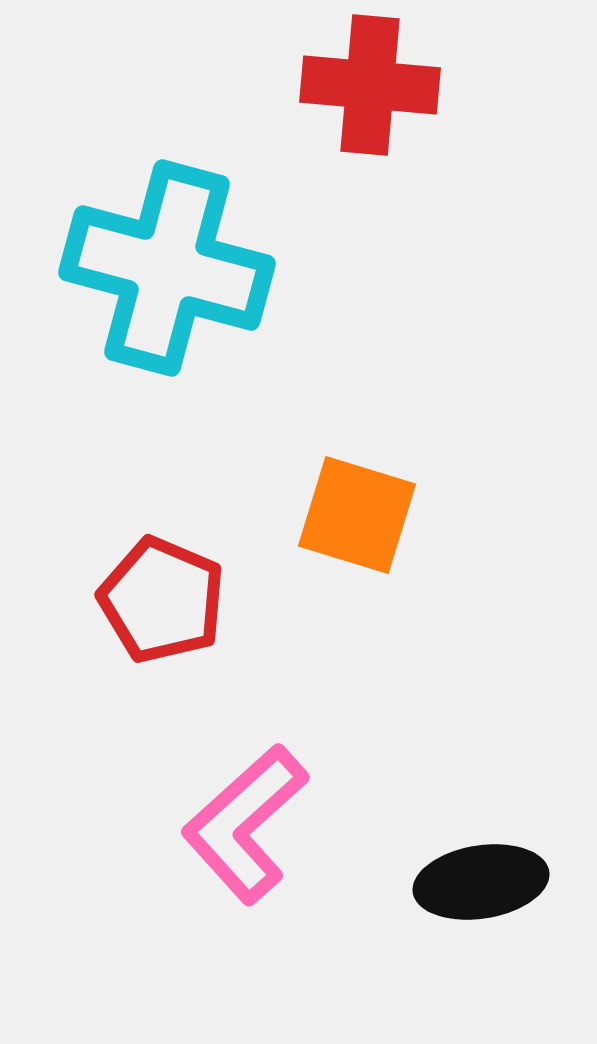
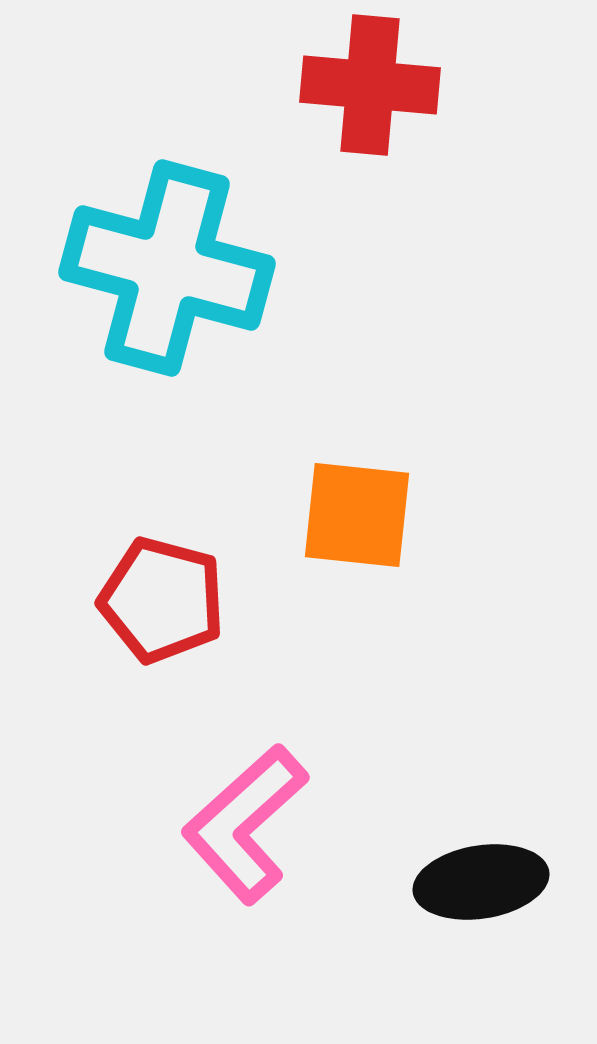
orange square: rotated 11 degrees counterclockwise
red pentagon: rotated 8 degrees counterclockwise
